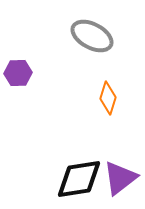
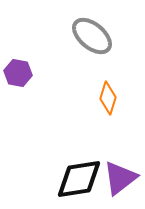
gray ellipse: rotated 12 degrees clockwise
purple hexagon: rotated 12 degrees clockwise
